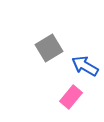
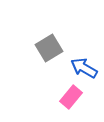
blue arrow: moved 1 px left, 2 px down
